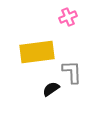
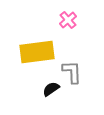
pink cross: moved 3 px down; rotated 18 degrees counterclockwise
